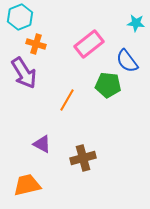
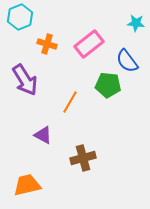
orange cross: moved 11 px right
purple arrow: moved 1 px right, 7 px down
orange line: moved 3 px right, 2 px down
purple triangle: moved 1 px right, 9 px up
